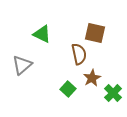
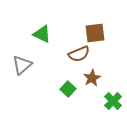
brown square: rotated 20 degrees counterclockwise
brown semicircle: rotated 80 degrees clockwise
green cross: moved 8 px down
